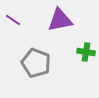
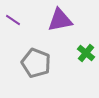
green cross: moved 1 px down; rotated 30 degrees clockwise
